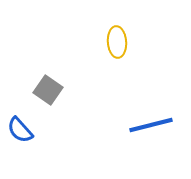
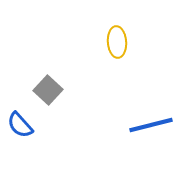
gray square: rotated 8 degrees clockwise
blue semicircle: moved 5 px up
